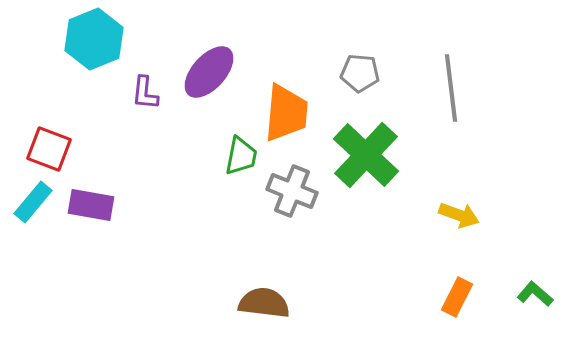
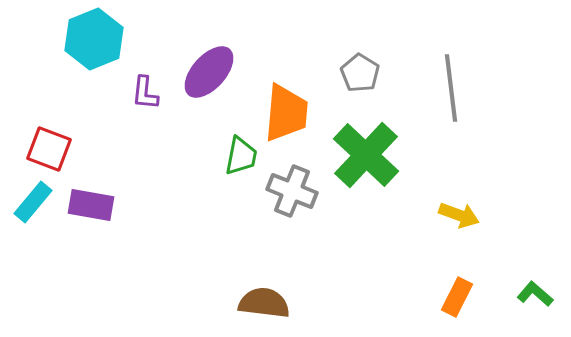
gray pentagon: rotated 27 degrees clockwise
